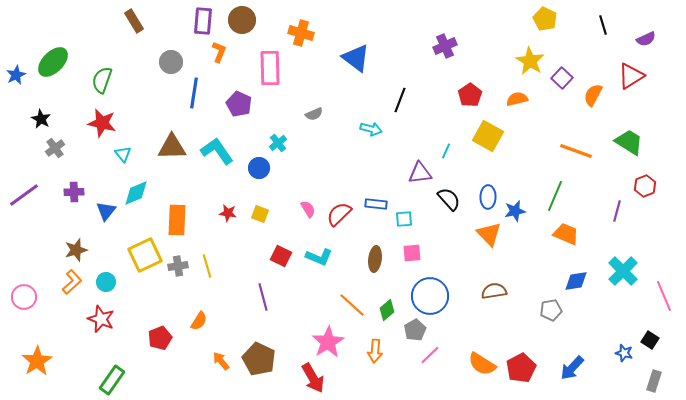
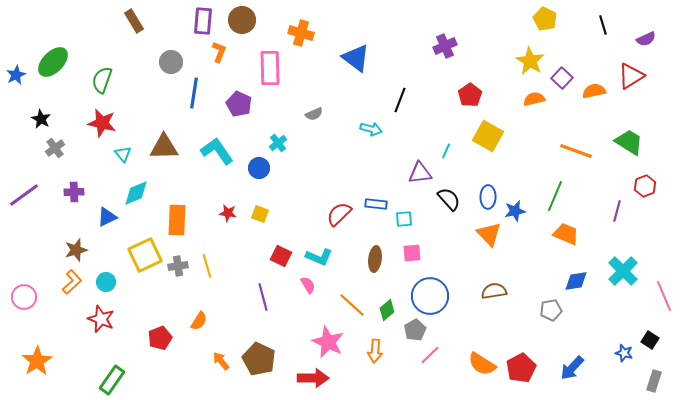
orange semicircle at (593, 95): moved 1 px right, 4 px up; rotated 50 degrees clockwise
orange semicircle at (517, 99): moved 17 px right
brown triangle at (172, 147): moved 8 px left
pink semicircle at (308, 209): moved 76 px down
blue triangle at (106, 211): moved 1 px right, 6 px down; rotated 25 degrees clockwise
pink star at (328, 342): rotated 16 degrees counterclockwise
red arrow at (313, 378): rotated 60 degrees counterclockwise
